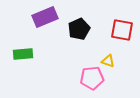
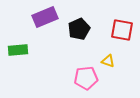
green rectangle: moved 5 px left, 4 px up
pink pentagon: moved 6 px left
